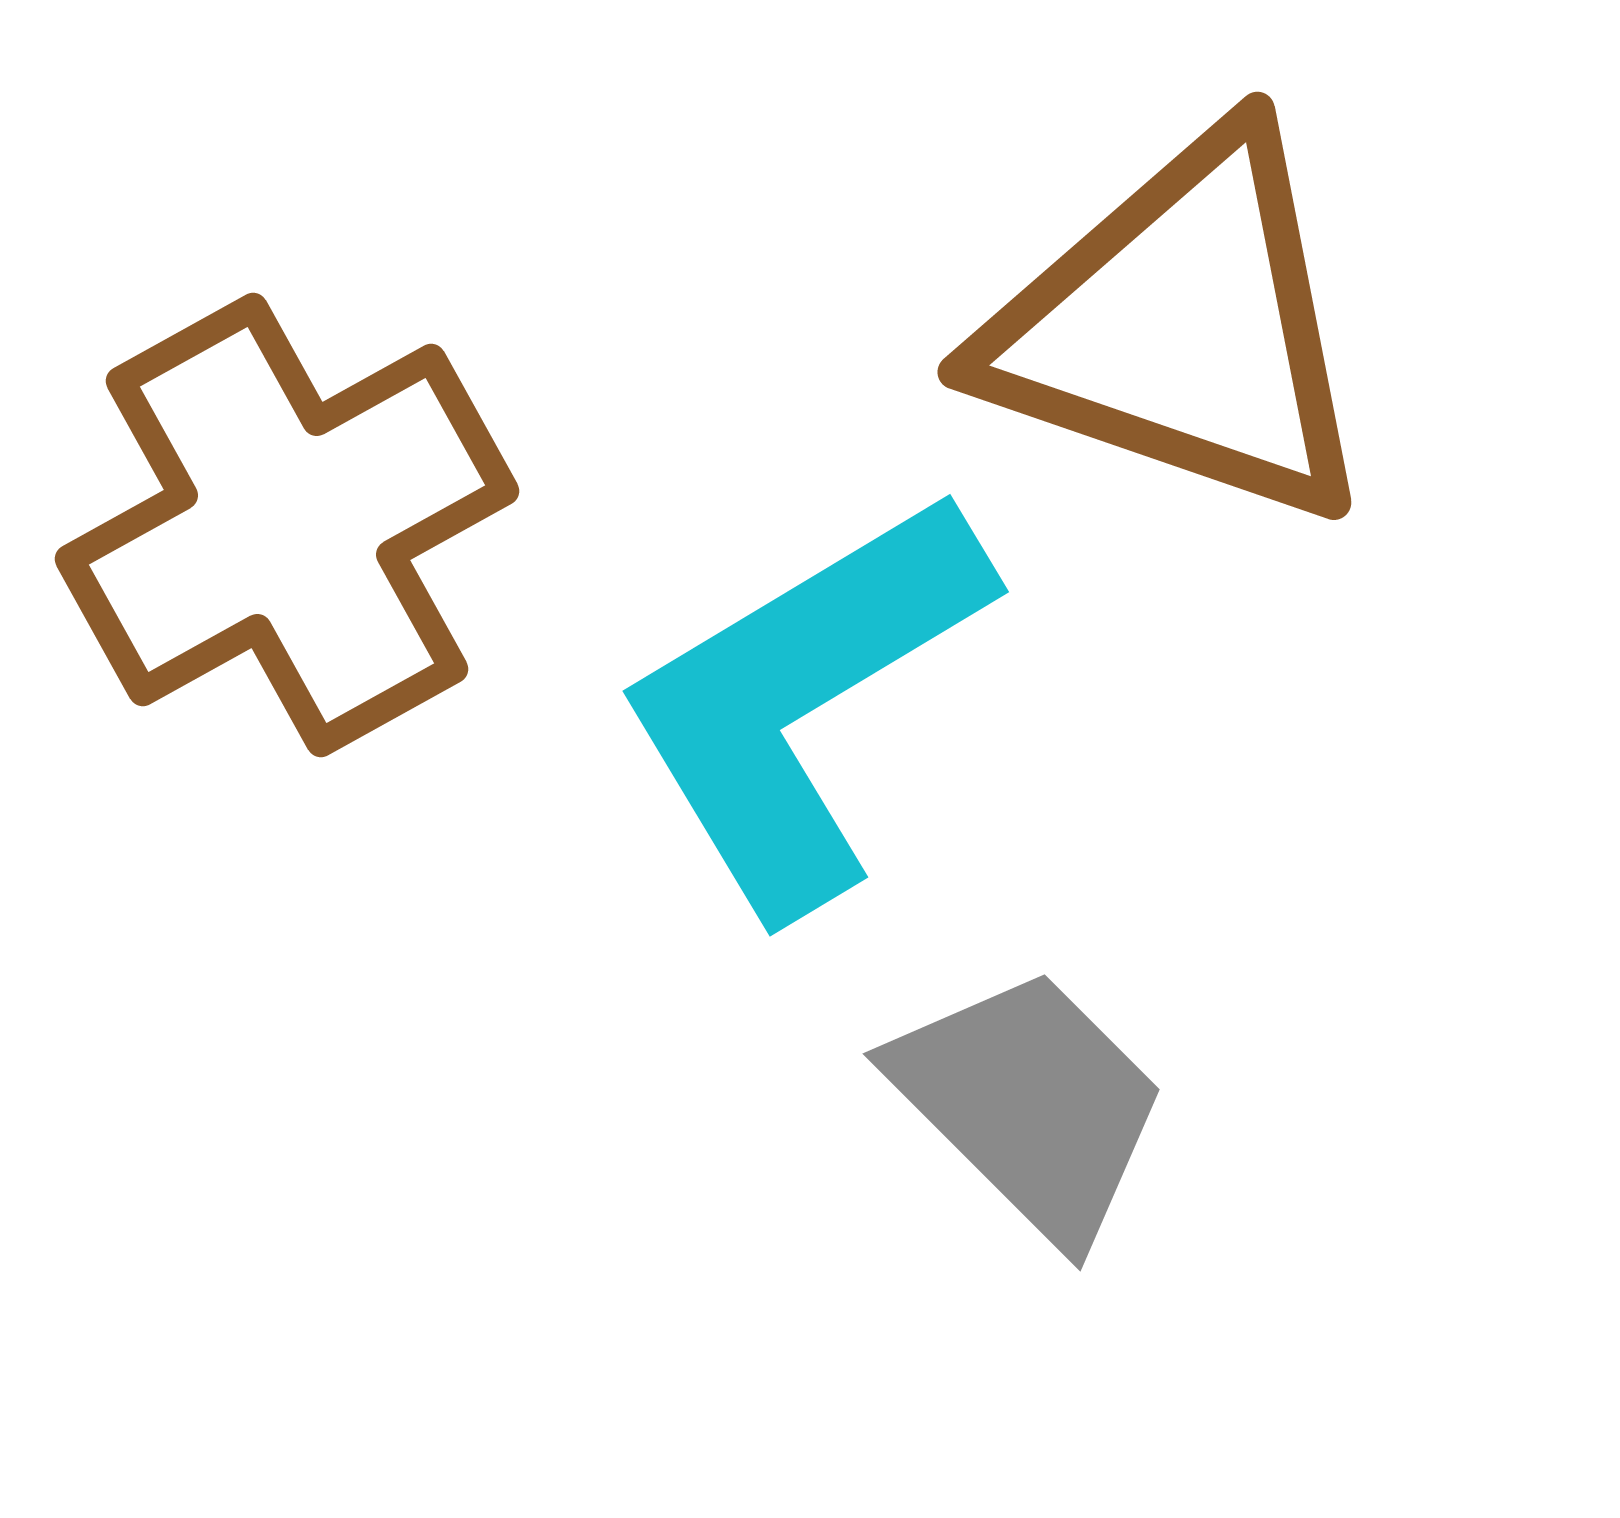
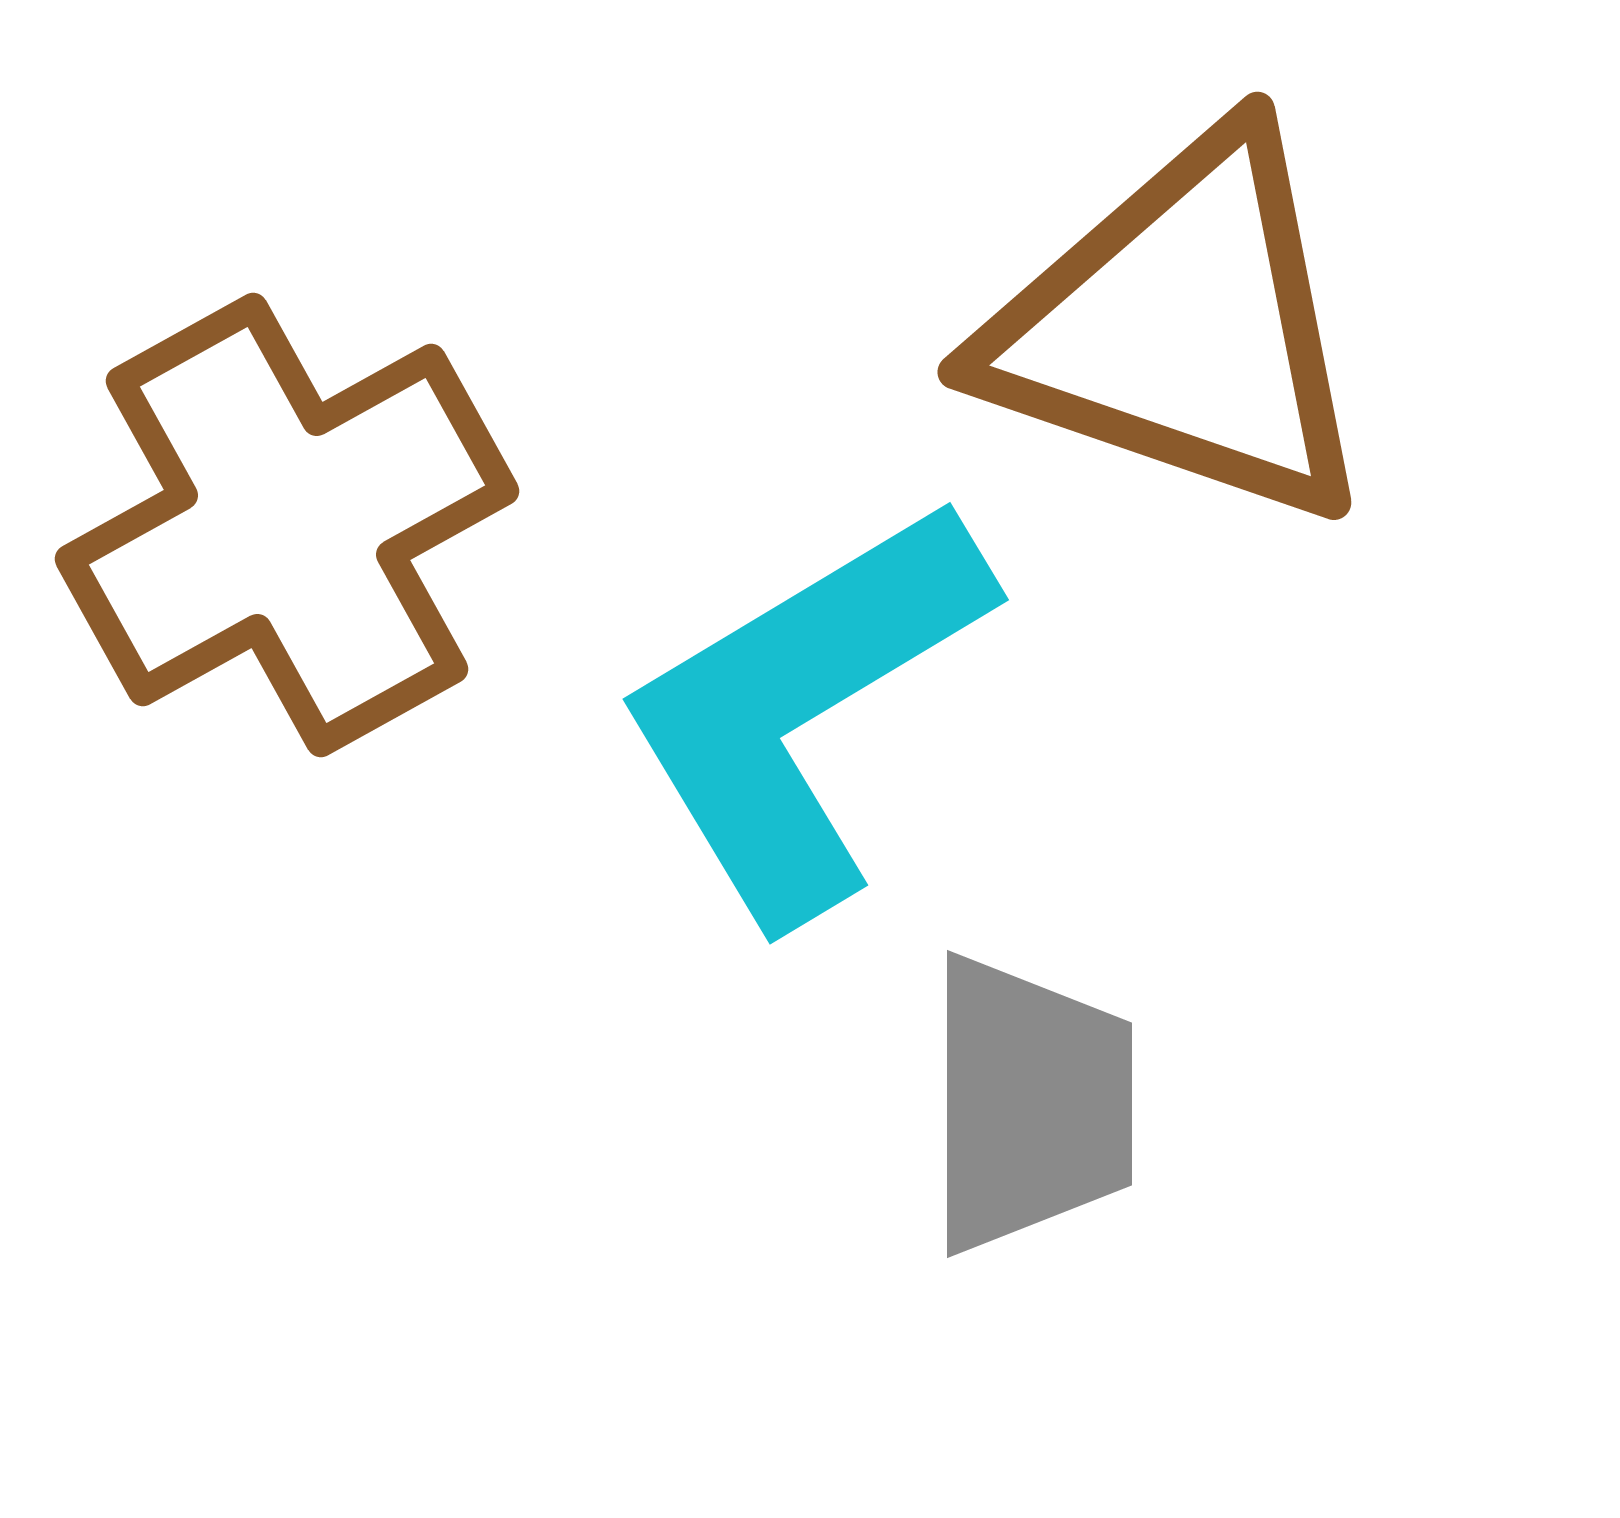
cyan L-shape: moved 8 px down
gray trapezoid: rotated 45 degrees clockwise
